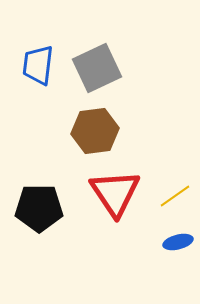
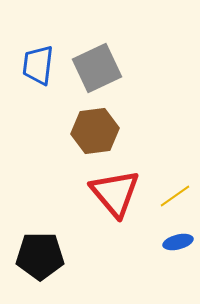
red triangle: rotated 6 degrees counterclockwise
black pentagon: moved 1 px right, 48 px down
